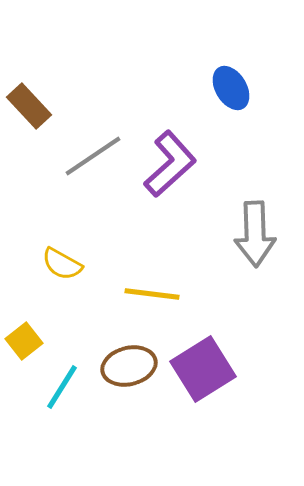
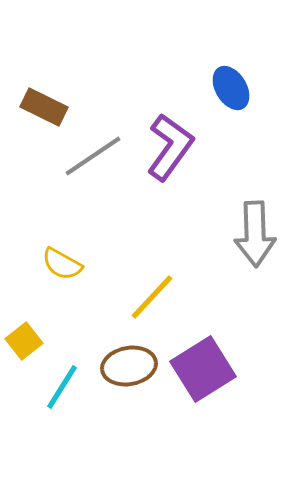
brown rectangle: moved 15 px right, 1 px down; rotated 21 degrees counterclockwise
purple L-shape: moved 17 px up; rotated 12 degrees counterclockwise
yellow line: moved 3 px down; rotated 54 degrees counterclockwise
brown ellipse: rotated 4 degrees clockwise
